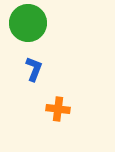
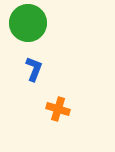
orange cross: rotated 10 degrees clockwise
